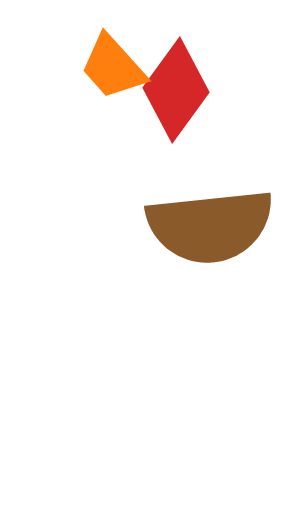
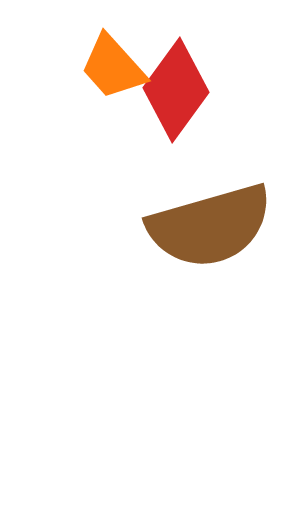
brown semicircle: rotated 10 degrees counterclockwise
